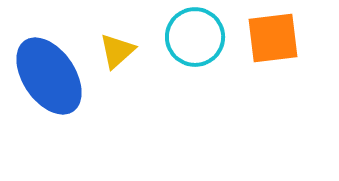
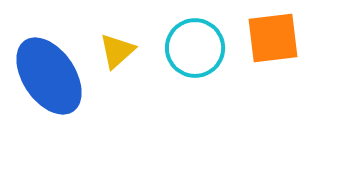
cyan circle: moved 11 px down
